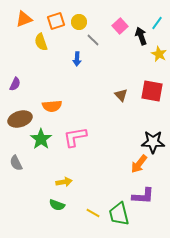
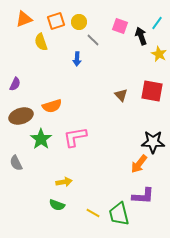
pink square: rotated 28 degrees counterclockwise
orange semicircle: rotated 12 degrees counterclockwise
brown ellipse: moved 1 px right, 3 px up
